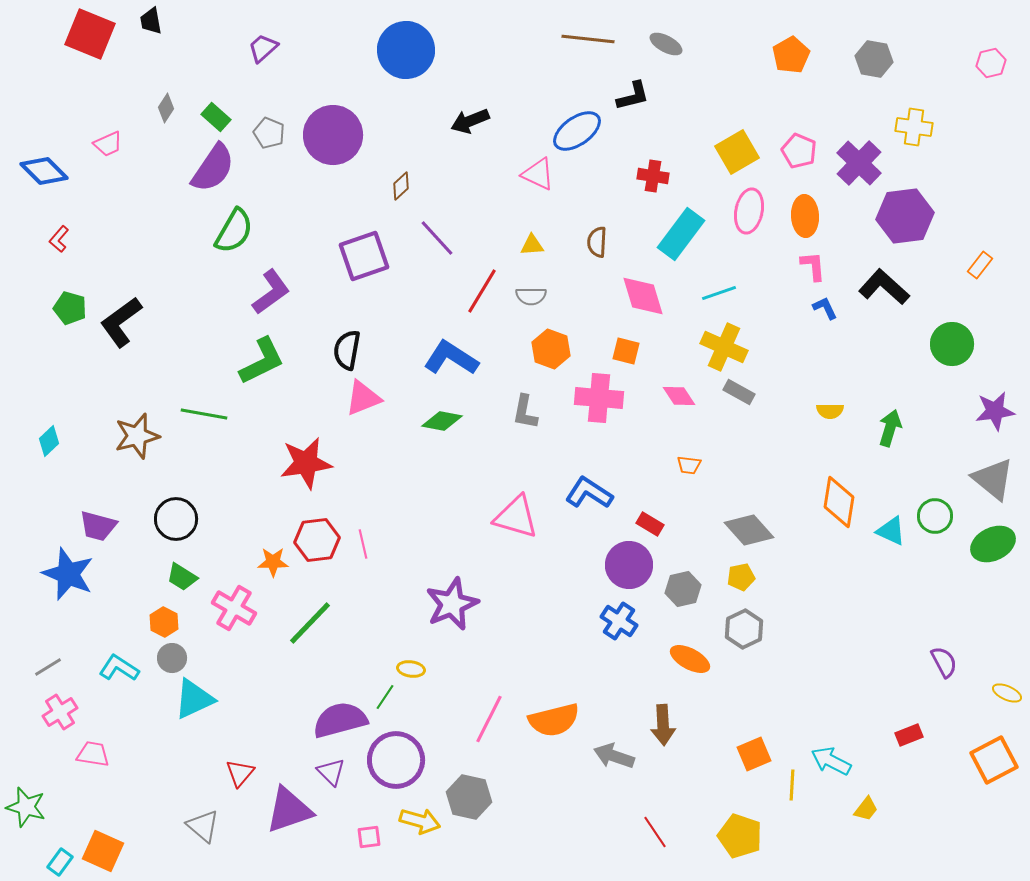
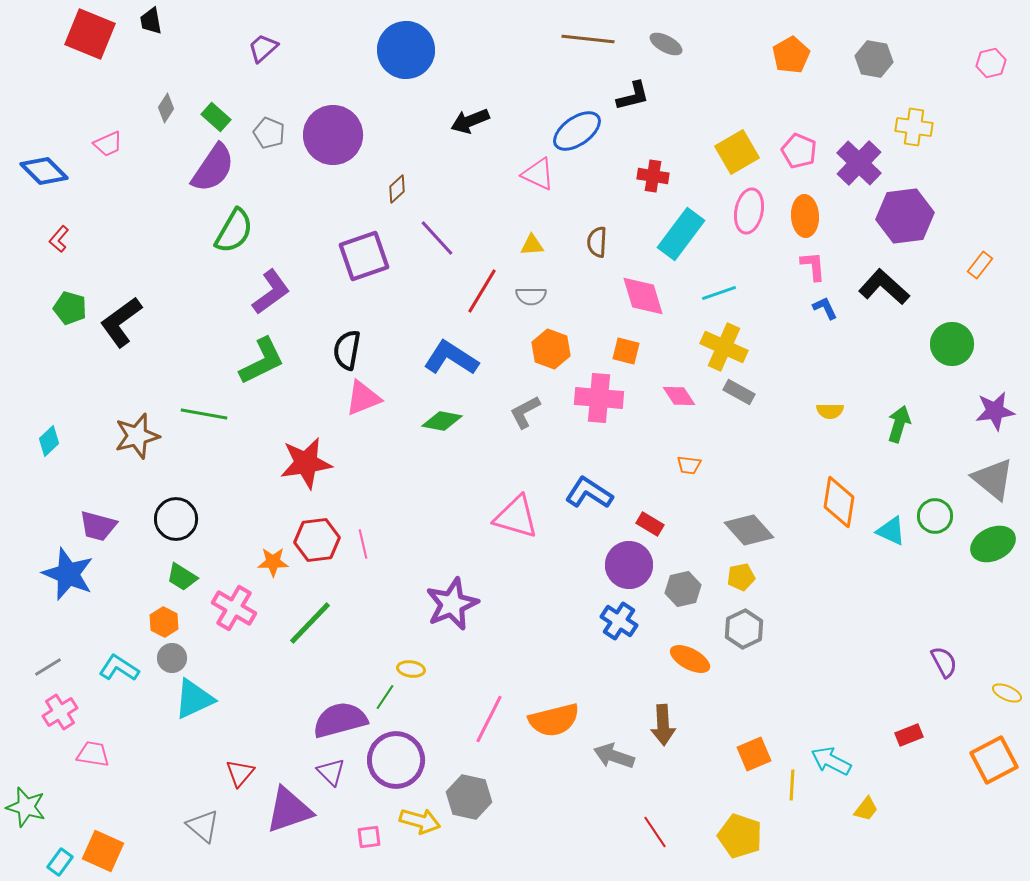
brown diamond at (401, 186): moved 4 px left, 3 px down
gray L-shape at (525, 412): rotated 51 degrees clockwise
green arrow at (890, 428): moved 9 px right, 4 px up
